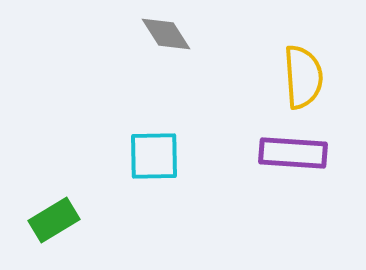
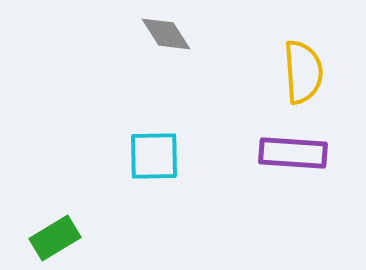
yellow semicircle: moved 5 px up
green rectangle: moved 1 px right, 18 px down
